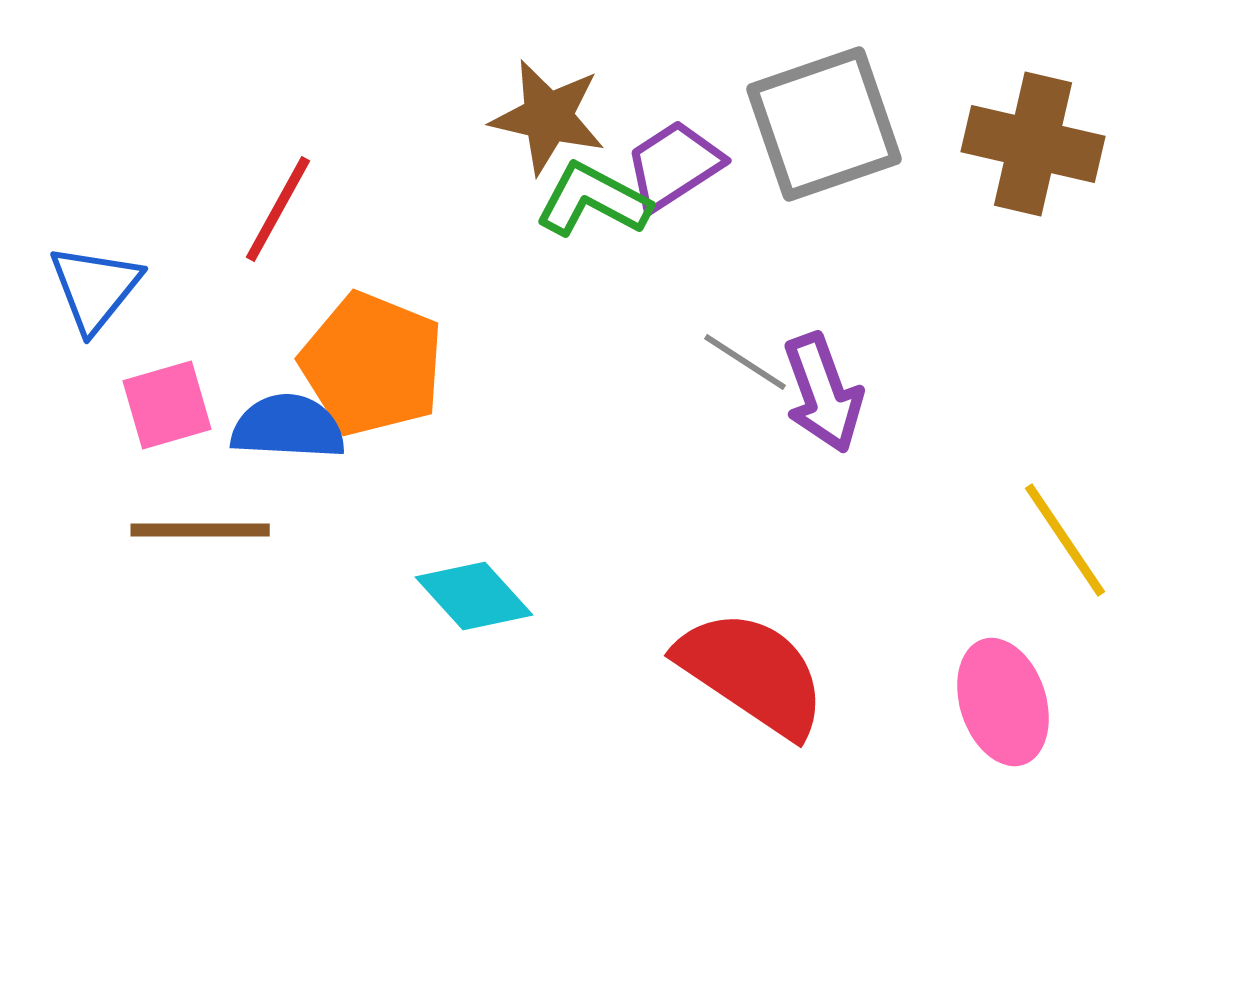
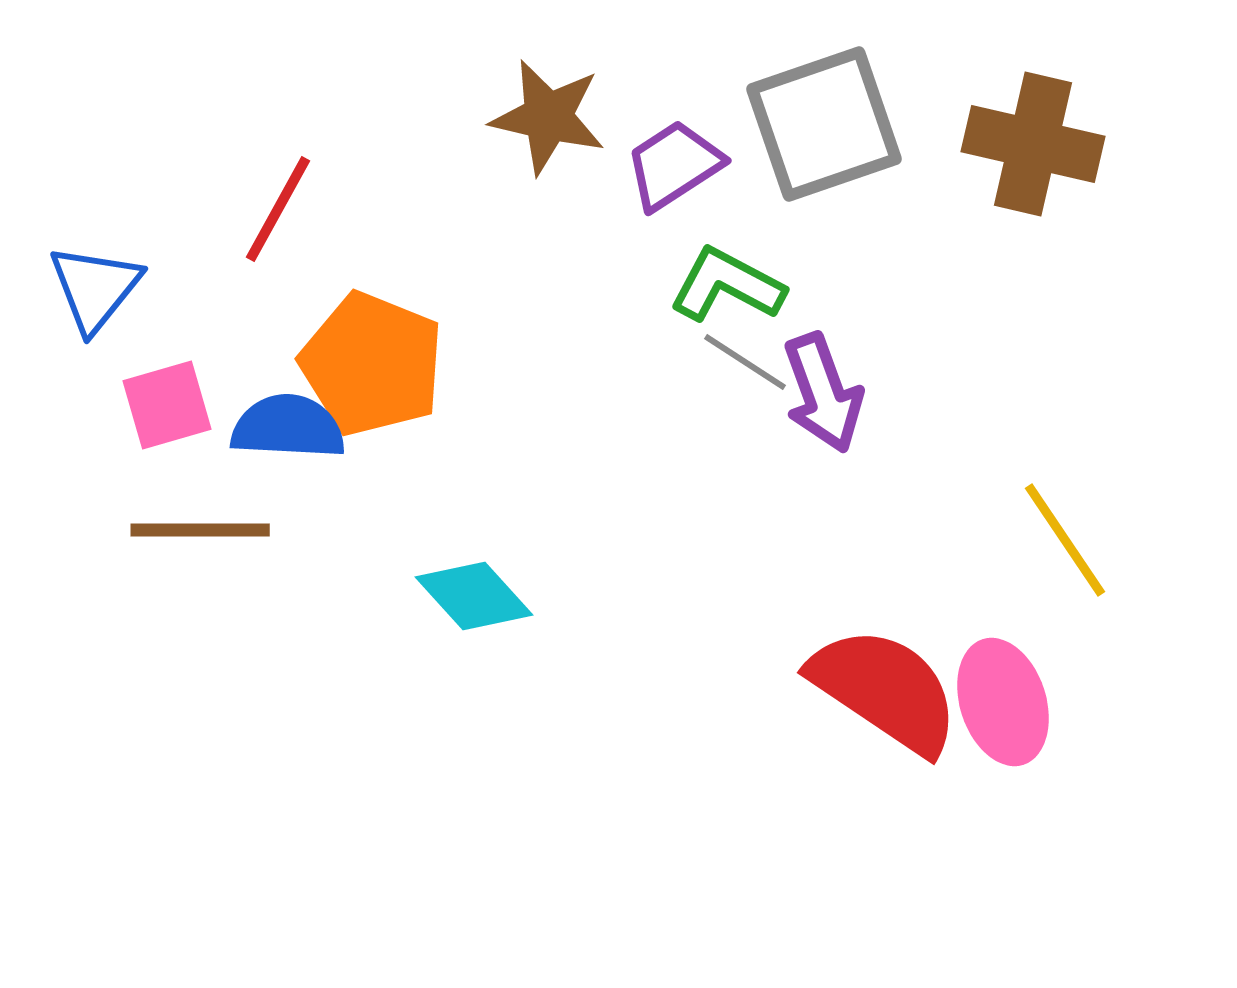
green L-shape: moved 134 px right, 85 px down
red semicircle: moved 133 px right, 17 px down
